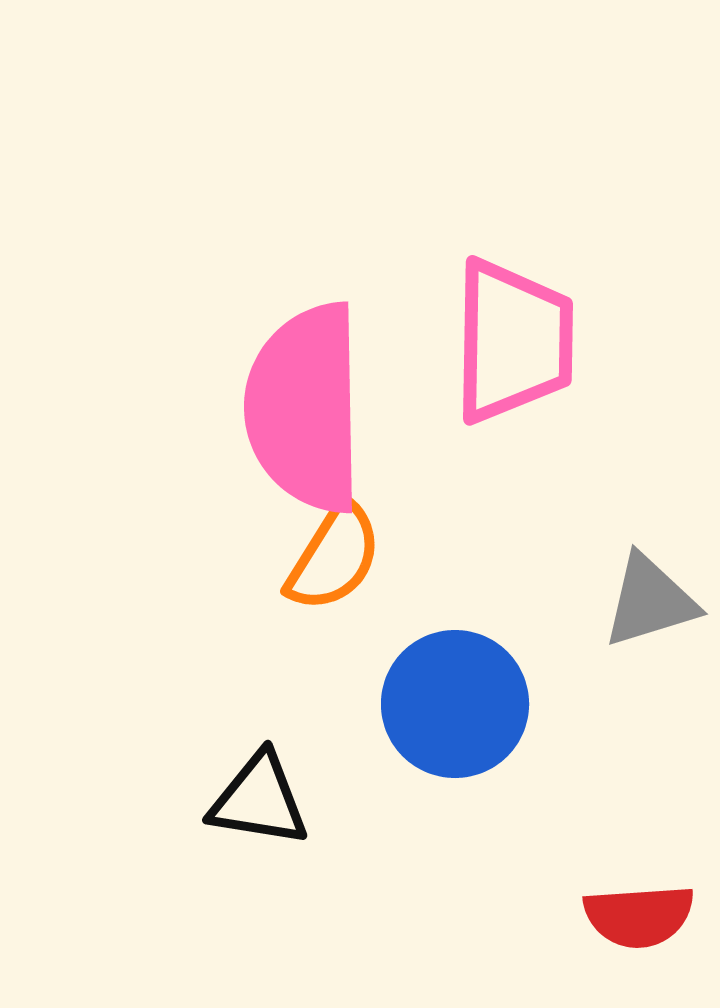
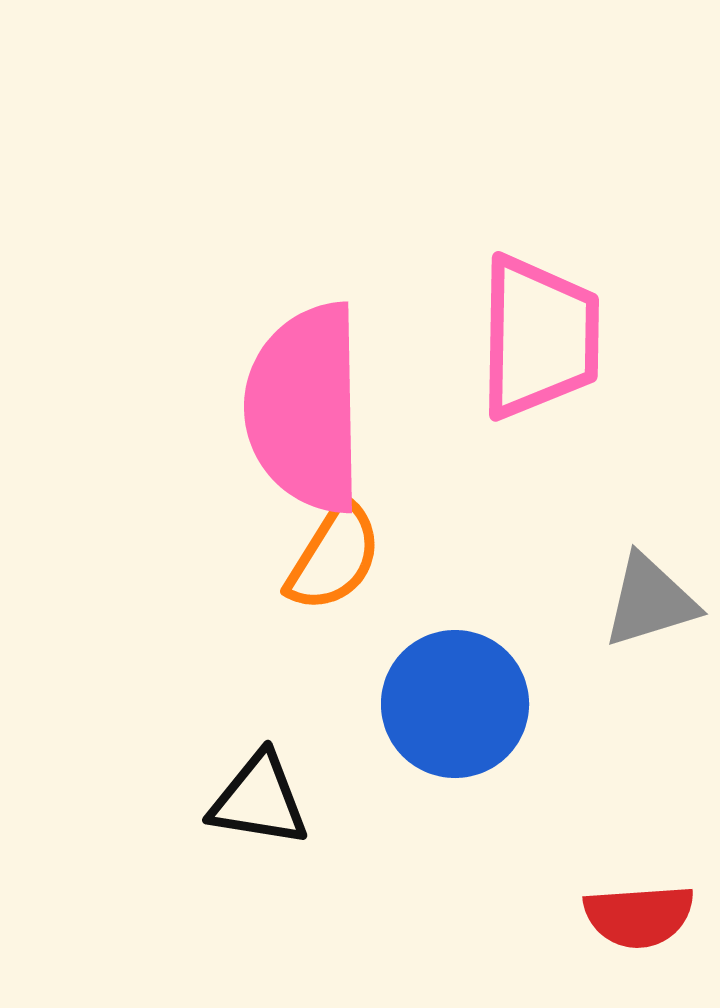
pink trapezoid: moved 26 px right, 4 px up
